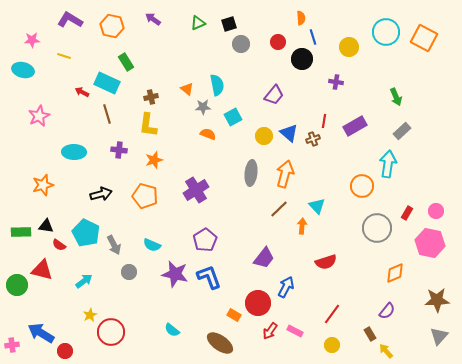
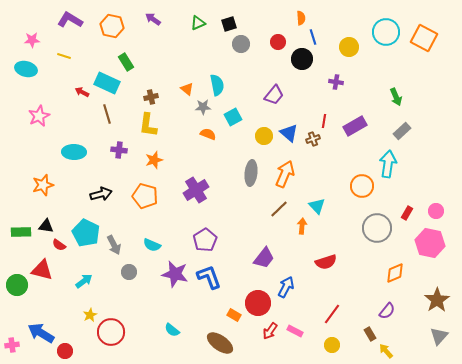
cyan ellipse at (23, 70): moved 3 px right, 1 px up
orange arrow at (285, 174): rotated 8 degrees clockwise
brown star at (437, 300): rotated 30 degrees counterclockwise
